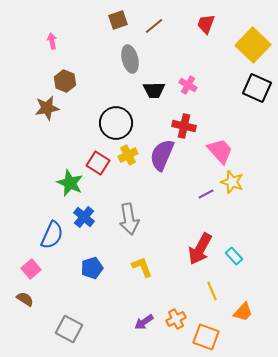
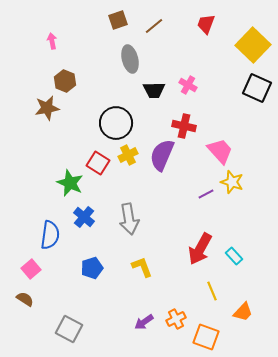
blue semicircle: moved 2 px left; rotated 16 degrees counterclockwise
